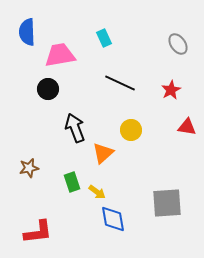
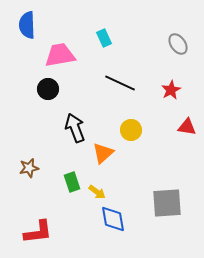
blue semicircle: moved 7 px up
